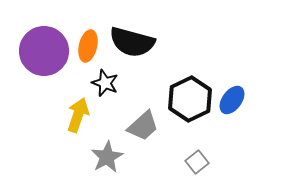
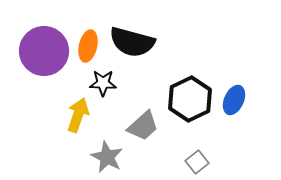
black star: moved 2 px left; rotated 20 degrees counterclockwise
blue ellipse: moved 2 px right; rotated 12 degrees counterclockwise
gray star: rotated 16 degrees counterclockwise
